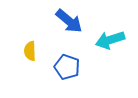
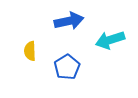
blue arrow: rotated 52 degrees counterclockwise
blue pentagon: rotated 20 degrees clockwise
